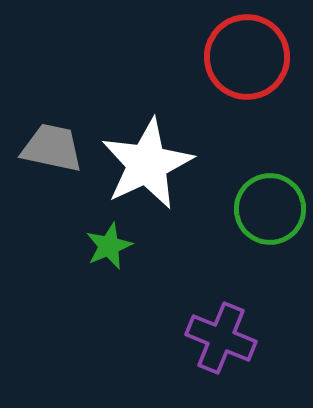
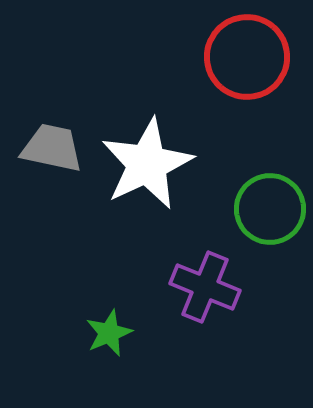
green star: moved 87 px down
purple cross: moved 16 px left, 51 px up
